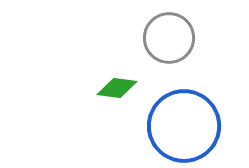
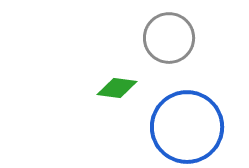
blue circle: moved 3 px right, 1 px down
